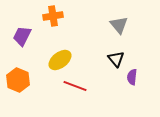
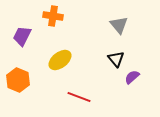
orange cross: rotated 18 degrees clockwise
purple semicircle: rotated 42 degrees clockwise
red line: moved 4 px right, 11 px down
